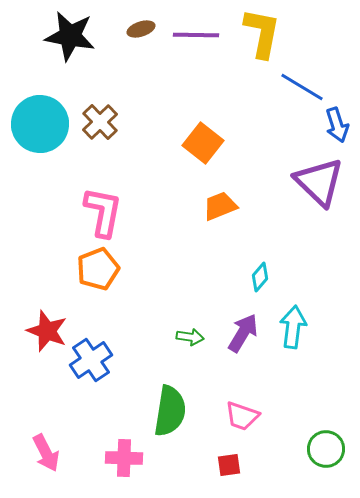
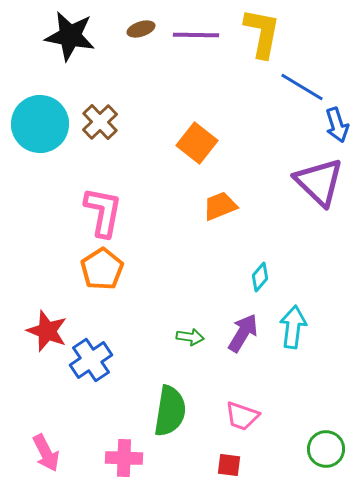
orange square: moved 6 px left
orange pentagon: moved 4 px right; rotated 12 degrees counterclockwise
red square: rotated 15 degrees clockwise
